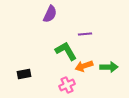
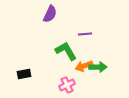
green arrow: moved 11 px left
